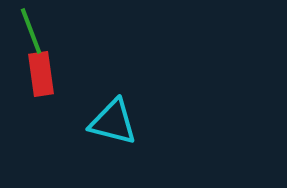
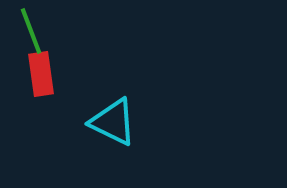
cyan triangle: rotated 12 degrees clockwise
